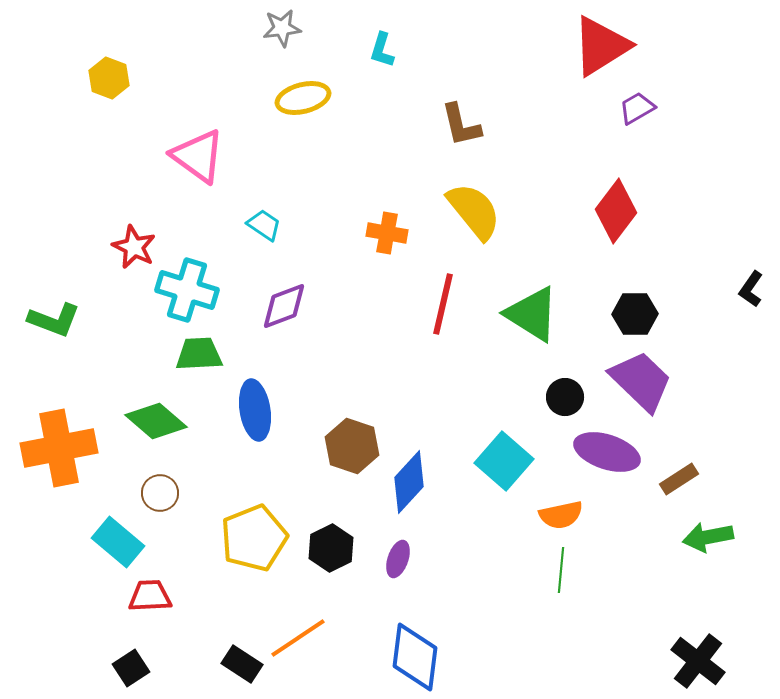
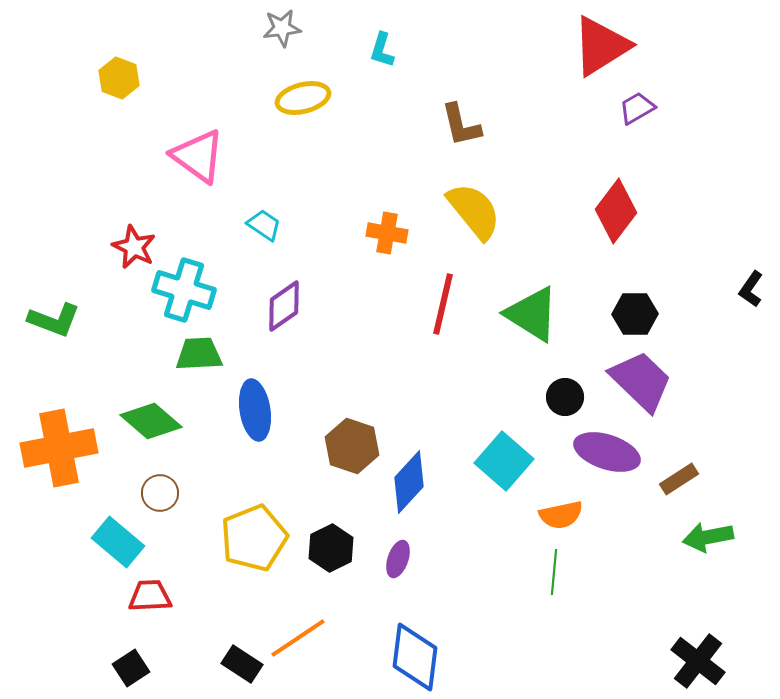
yellow hexagon at (109, 78): moved 10 px right
cyan cross at (187, 290): moved 3 px left
purple diamond at (284, 306): rotated 14 degrees counterclockwise
green diamond at (156, 421): moved 5 px left
green line at (561, 570): moved 7 px left, 2 px down
